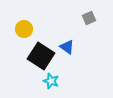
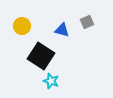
gray square: moved 2 px left, 4 px down
yellow circle: moved 2 px left, 3 px up
blue triangle: moved 5 px left, 17 px up; rotated 21 degrees counterclockwise
